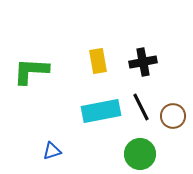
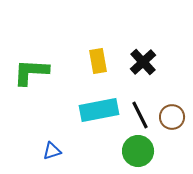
black cross: rotated 32 degrees counterclockwise
green L-shape: moved 1 px down
black line: moved 1 px left, 8 px down
cyan rectangle: moved 2 px left, 1 px up
brown circle: moved 1 px left, 1 px down
green circle: moved 2 px left, 3 px up
